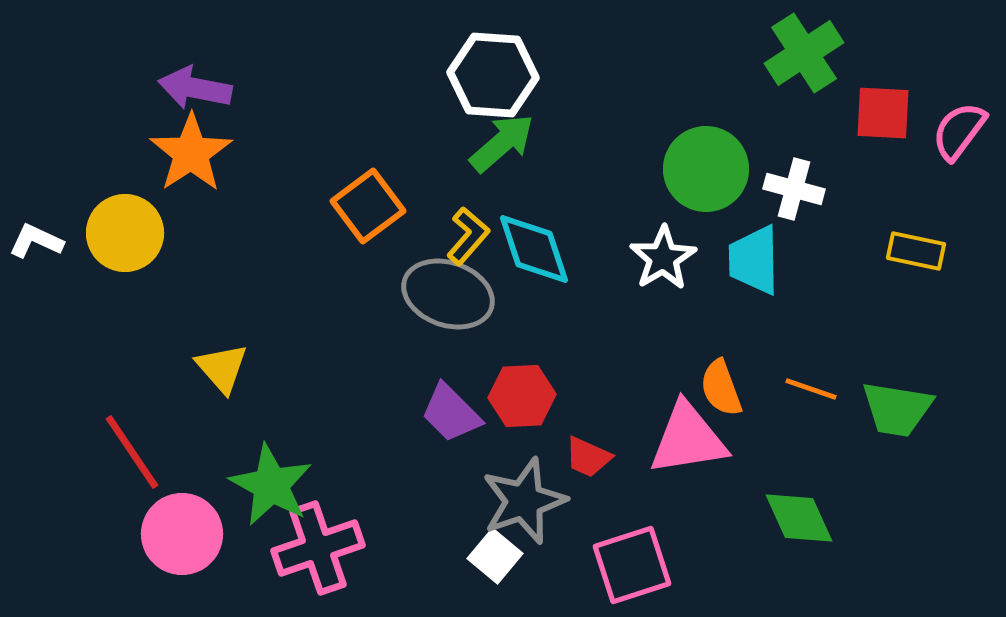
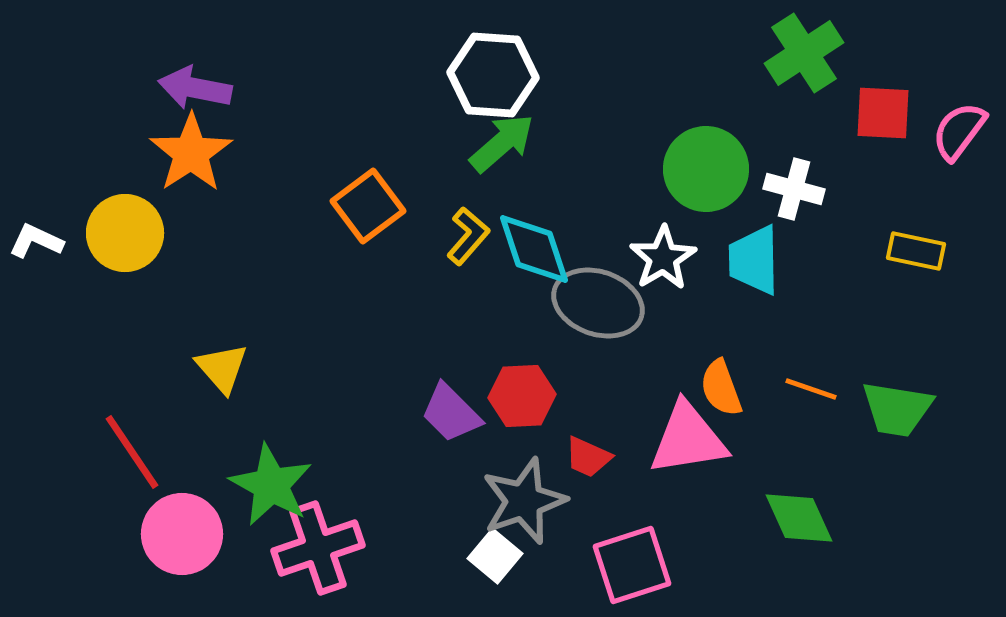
gray ellipse: moved 150 px right, 9 px down
